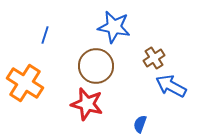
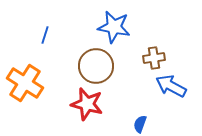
brown cross: rotated 25 degrees clockwise
